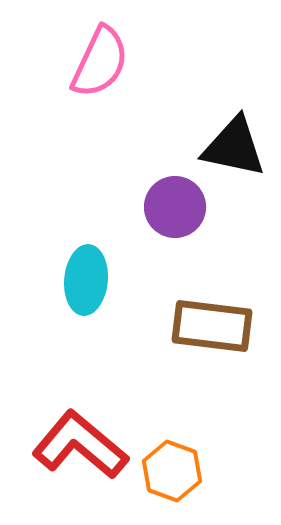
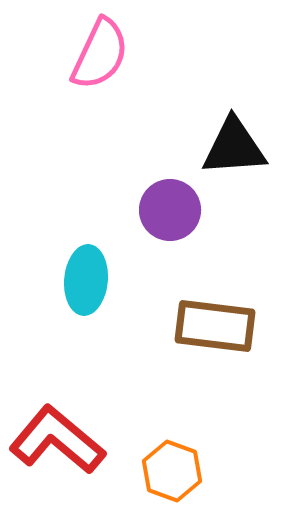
pink semicircle: moved 8 px up
black triangle: rotated 16 degrees counterclockwise
purple circle: moved 5 px left, 3 px down
brown rectangle: moved 3 px right
red L-shape: moved 23 px left, 5 px up
